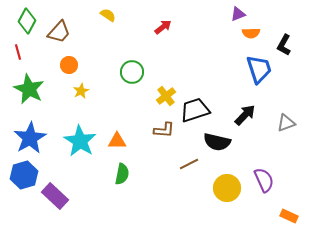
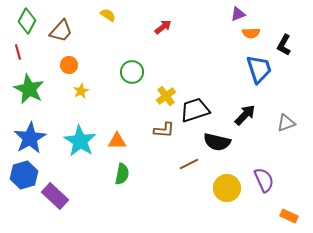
brown trapezoid: moved 2 px right, 1 px up
